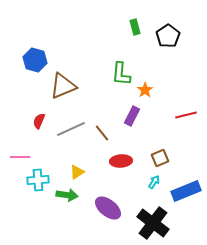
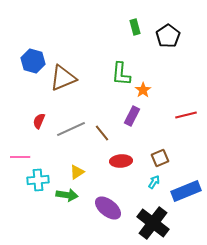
blue hexagon: moved 2 px left, 1 px down
brown triangle: moved 8 px up
orange star: moved 2 px left
